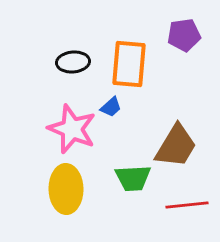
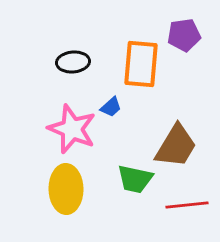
orange rectangle: moved 12 px right
green trapezoid: moved 2 px right, 1 px down; rotated 15 degrees clockwise
